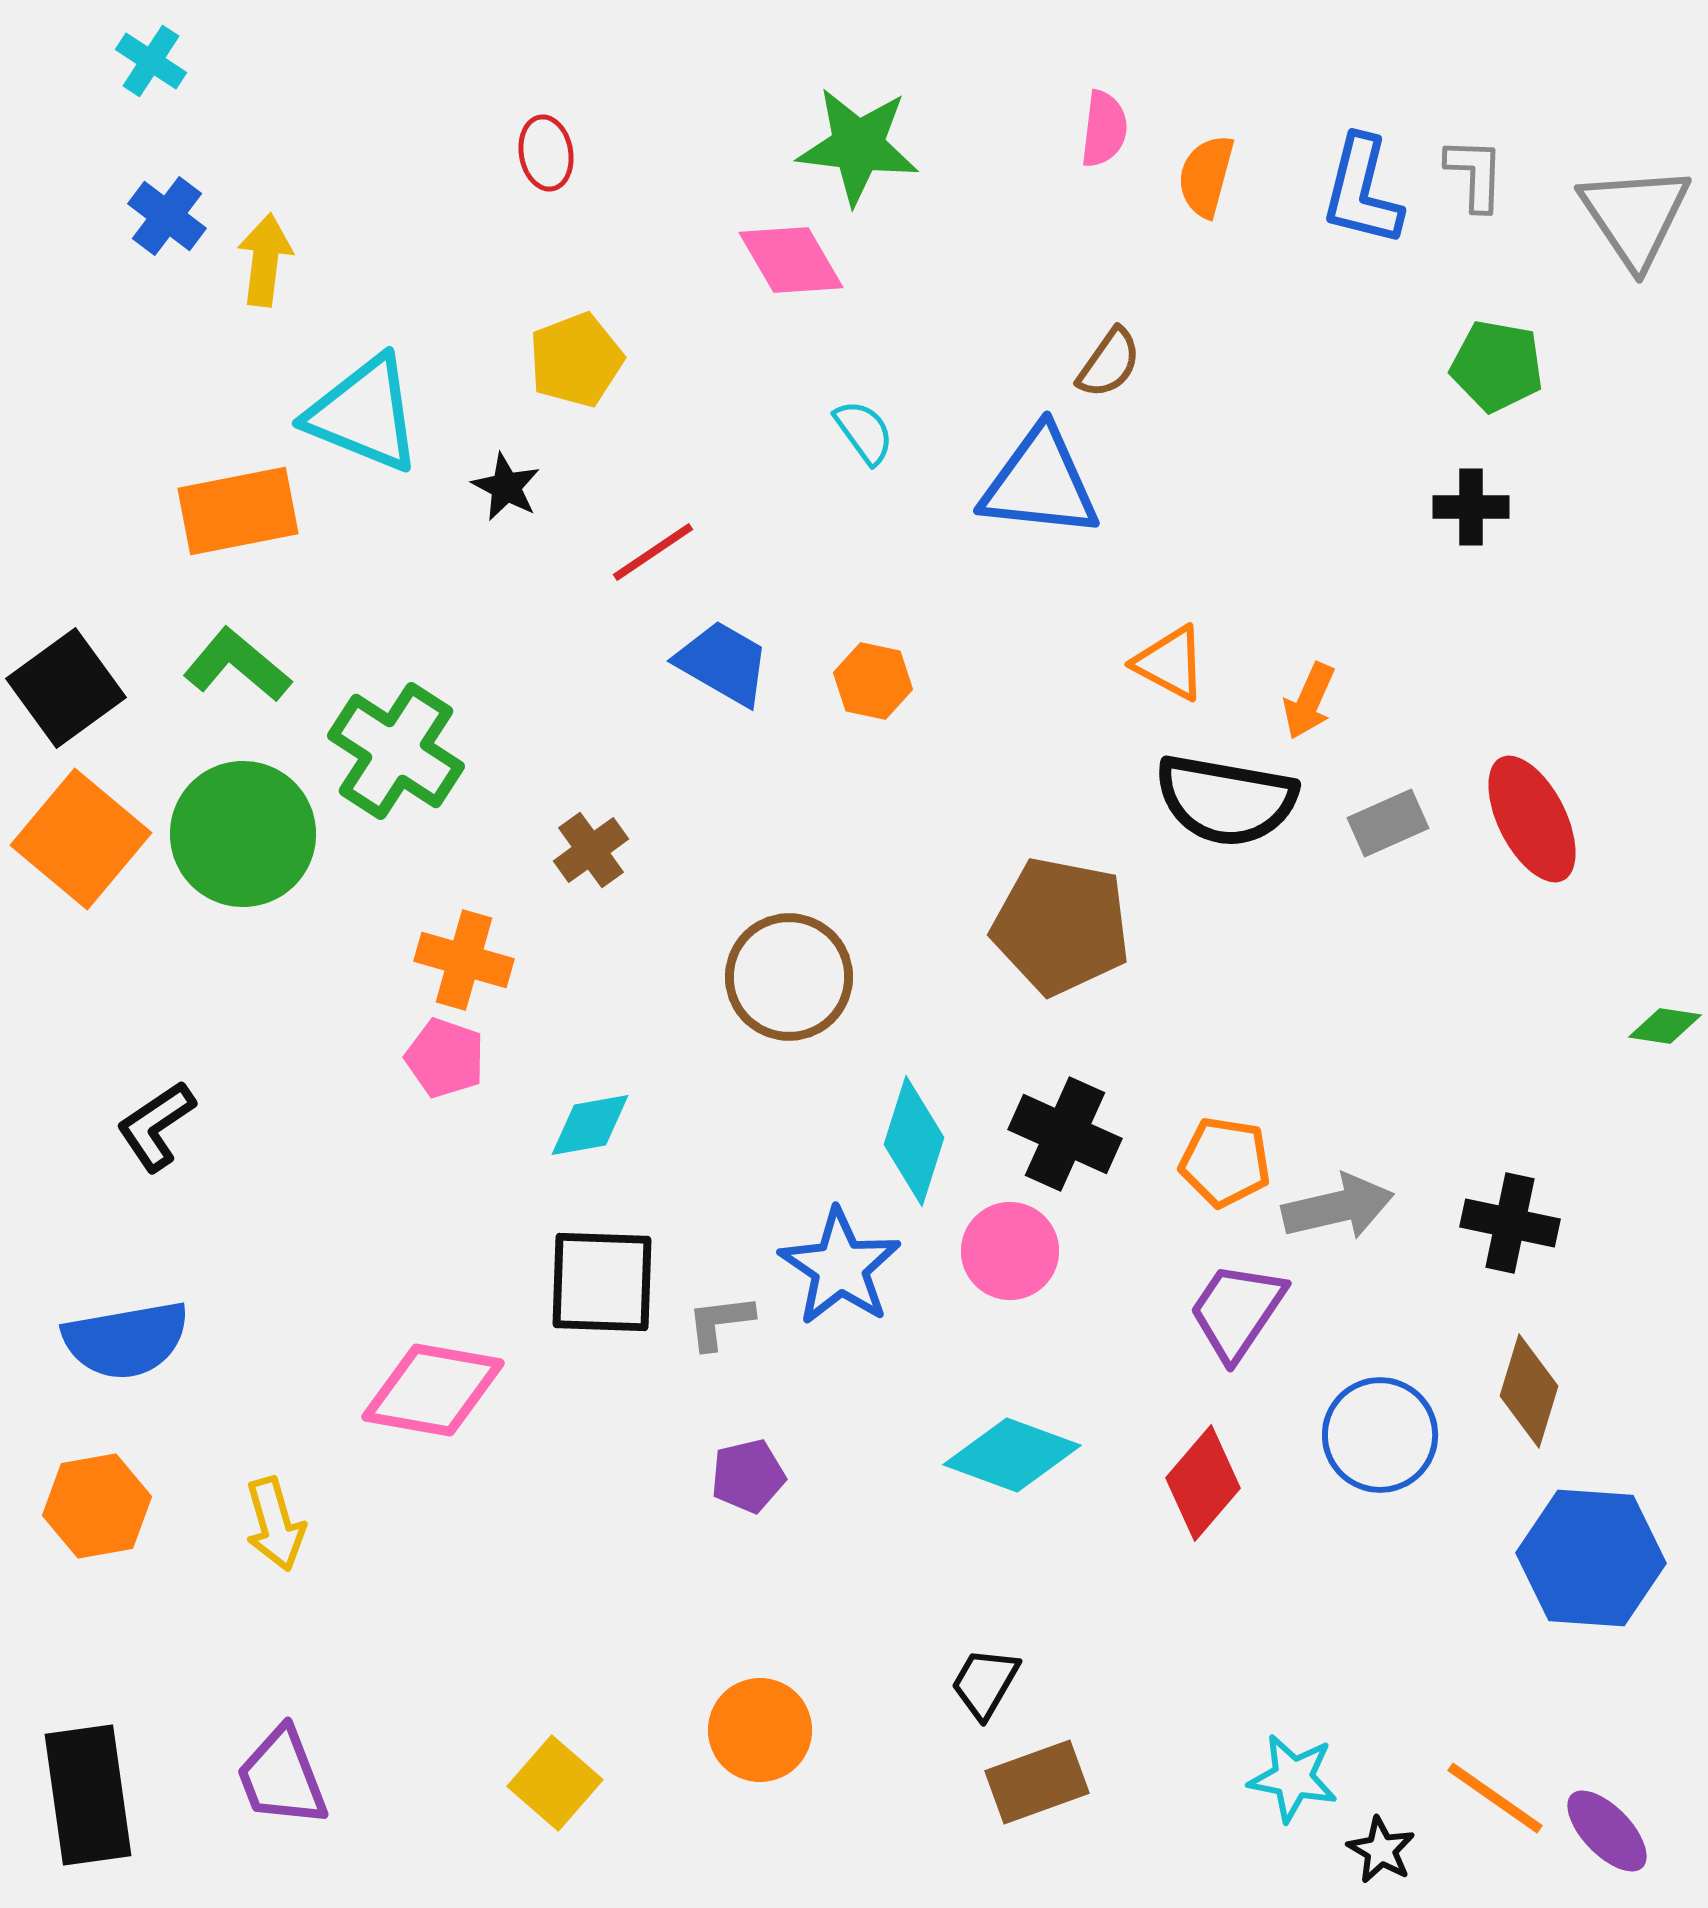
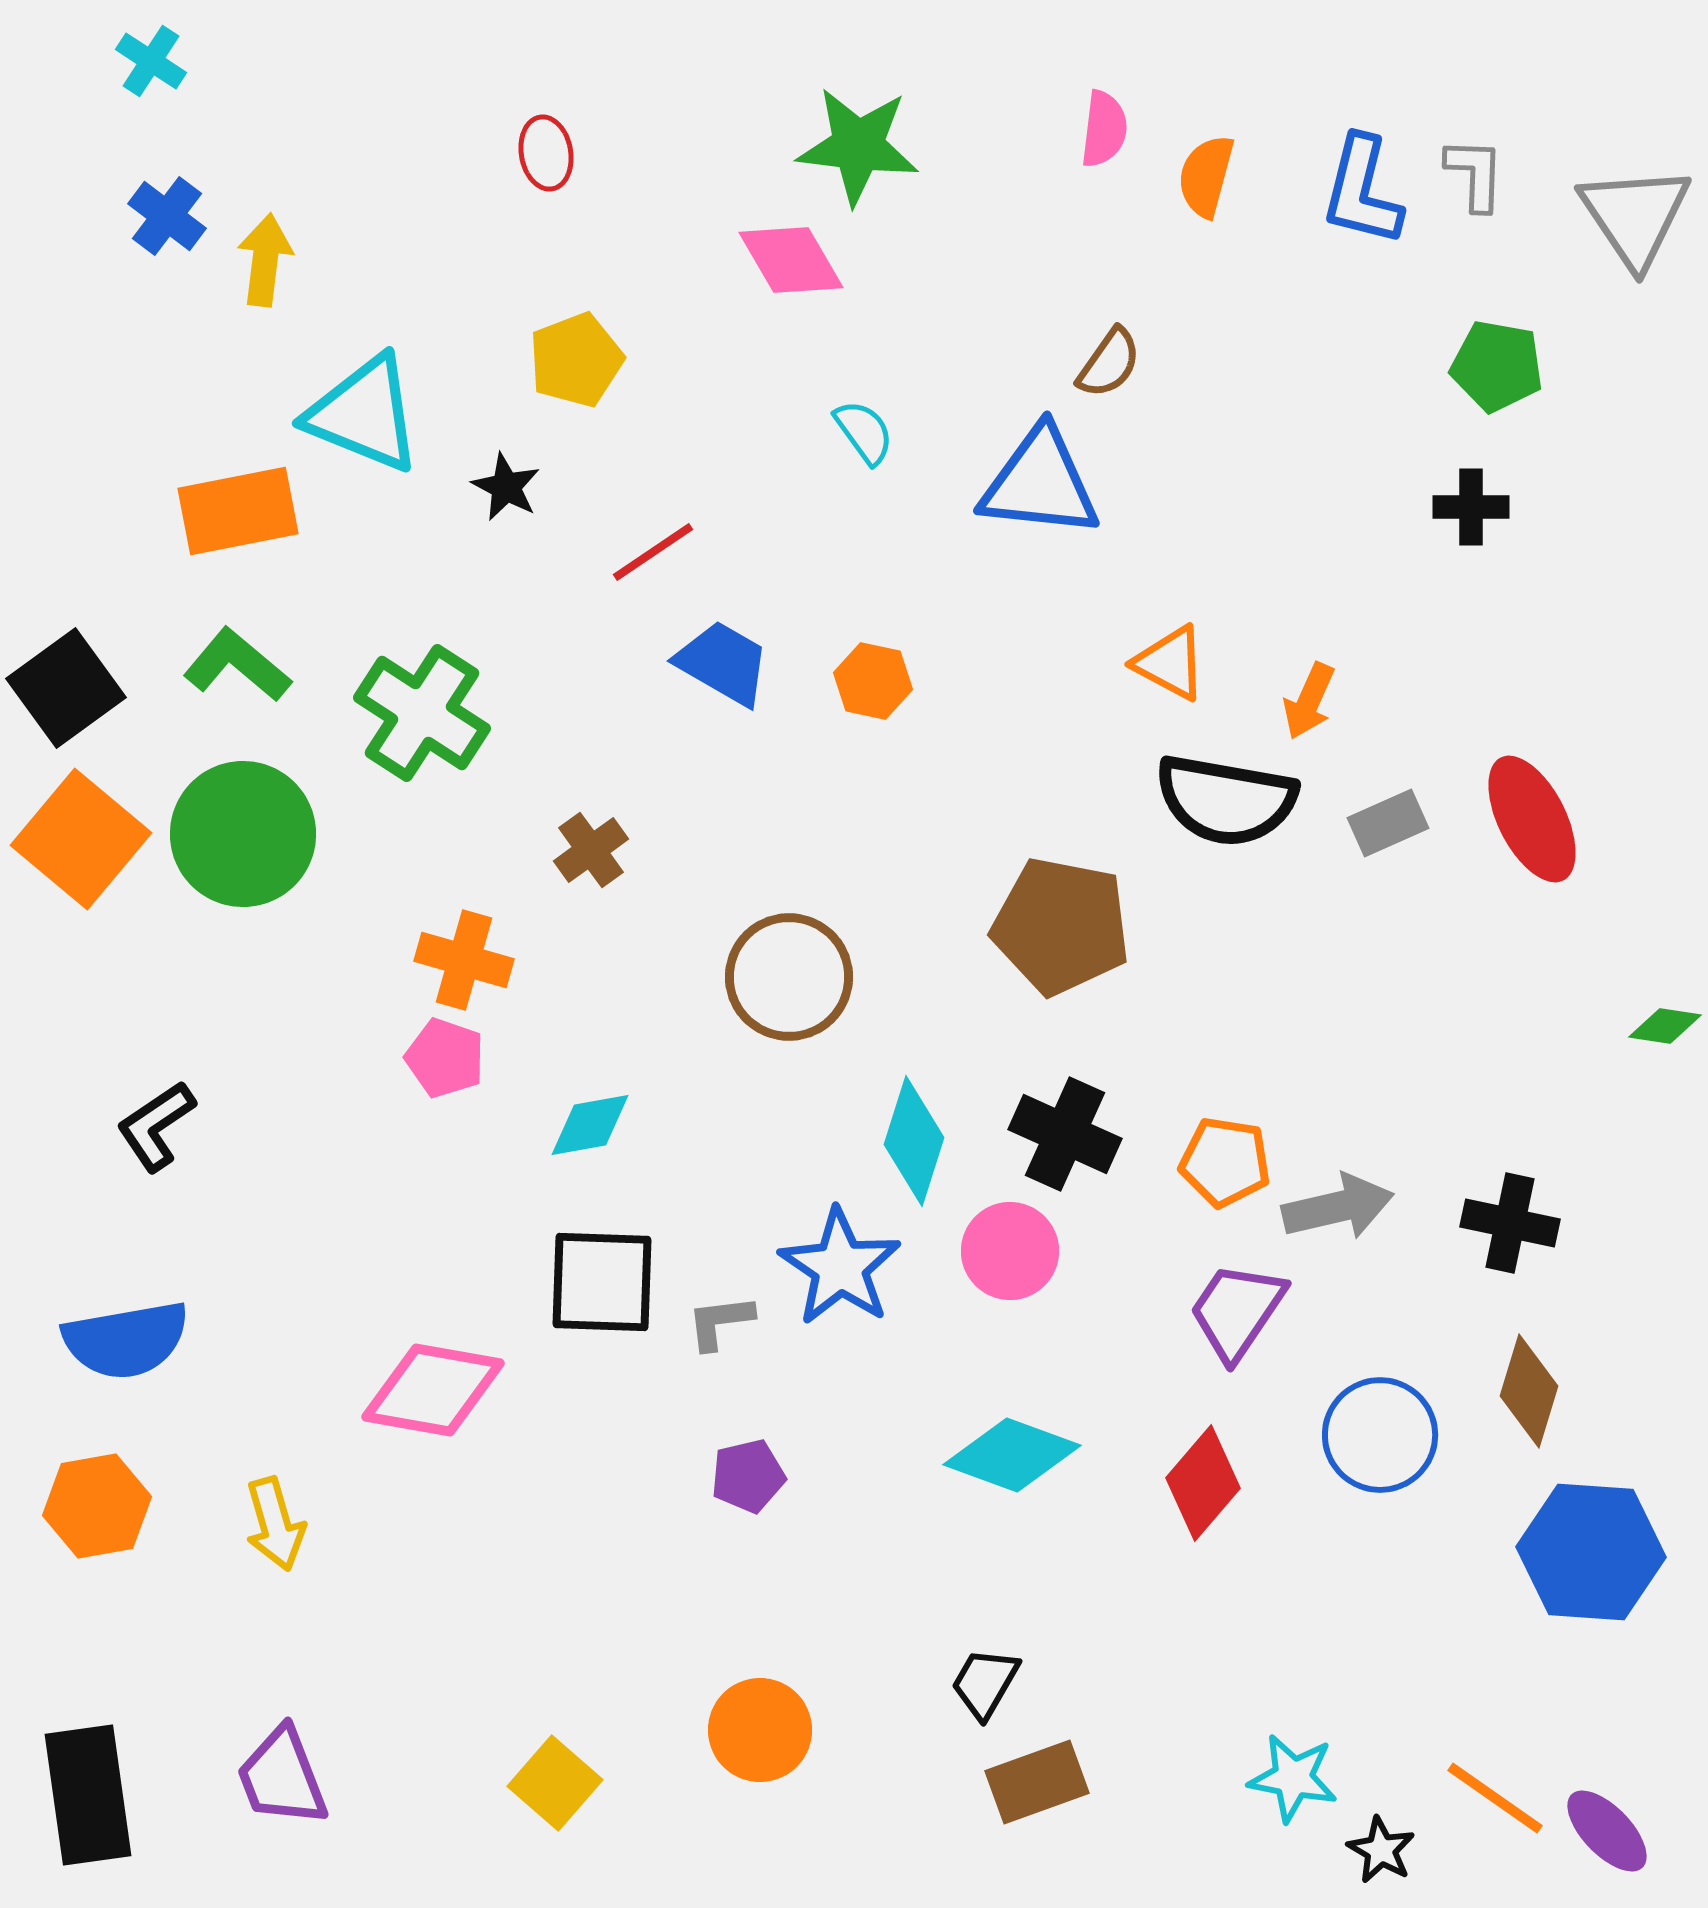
green cross at (396, 751): moved 26 px right, 38 px up
blue hexagon at (1591, 1558): moved 6 px up
